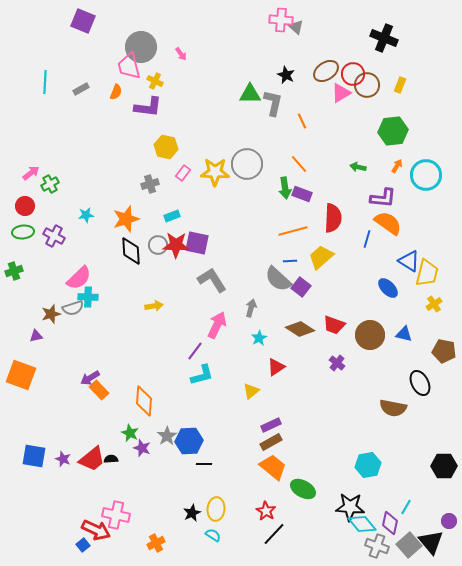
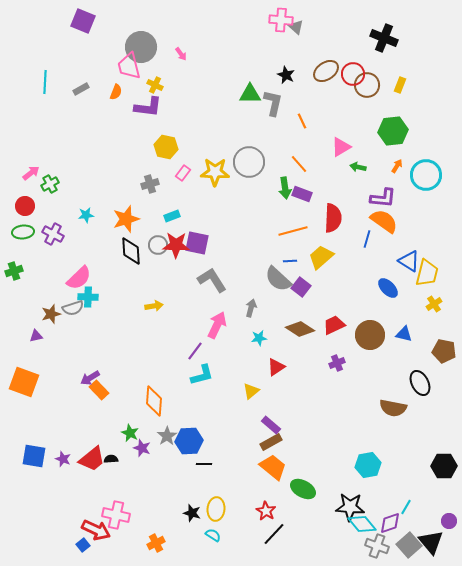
yellow cross at (155, 81): moved 4 px down
pink triangle at (341, 93): moved 54 px down
gray circle at (247, 164): moved 2 px right, 2 px up
orange semicircle at (388, 223): moved 4 px left, 2 px up
purple cross at (54, 236): moved 1 px left, 2 px up
red trapezoid at (334, 325): rotated 135 degrees clockwise
cyan star at (259, 338): rotated 21 degrees clockwise
purple cross at (337, 363): rotated 28 degrees clockwise
orange square at (21, 375): moved 3 px right, 7 px down
orange diamond at (144, 401): moved 10 px right
purple rectangle at (271, 425): rotated 66 degrees clockwise
black star at (192, 513): rotated 30 degrees counterclockwise
purple diamond at (390, 523): rotated 60 degrees clockwise
